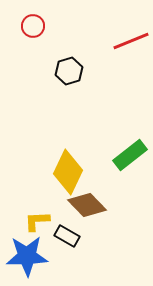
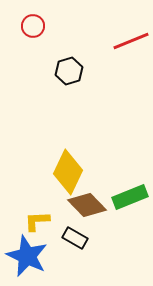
green rectangle: moved 42 px down; rotated 16 degrees clockwise
black rectangle: moved 8 px right, 2 px down
blue star: rotated 27 degrees clockwise
